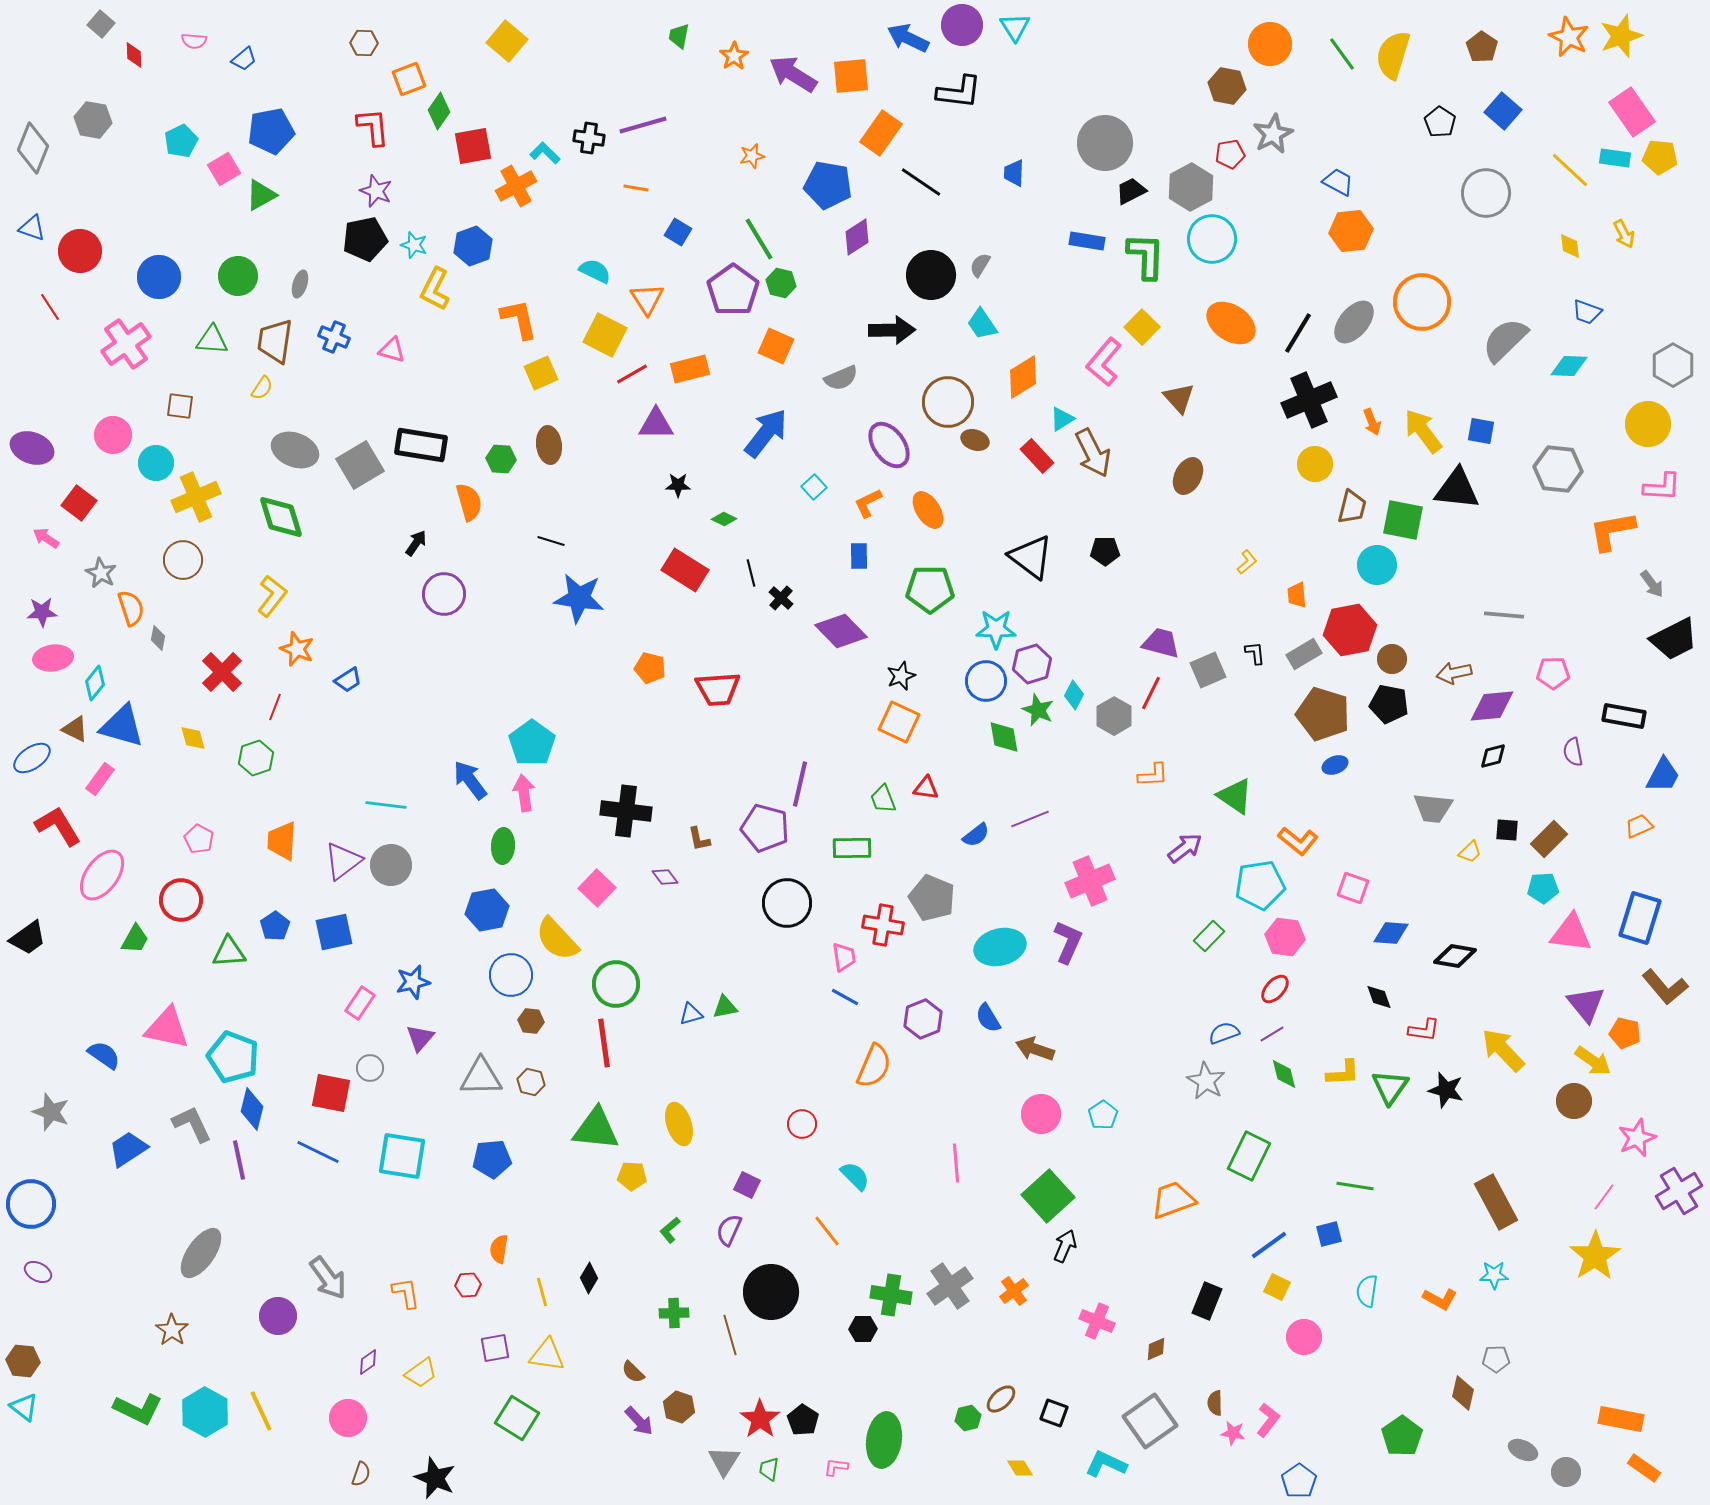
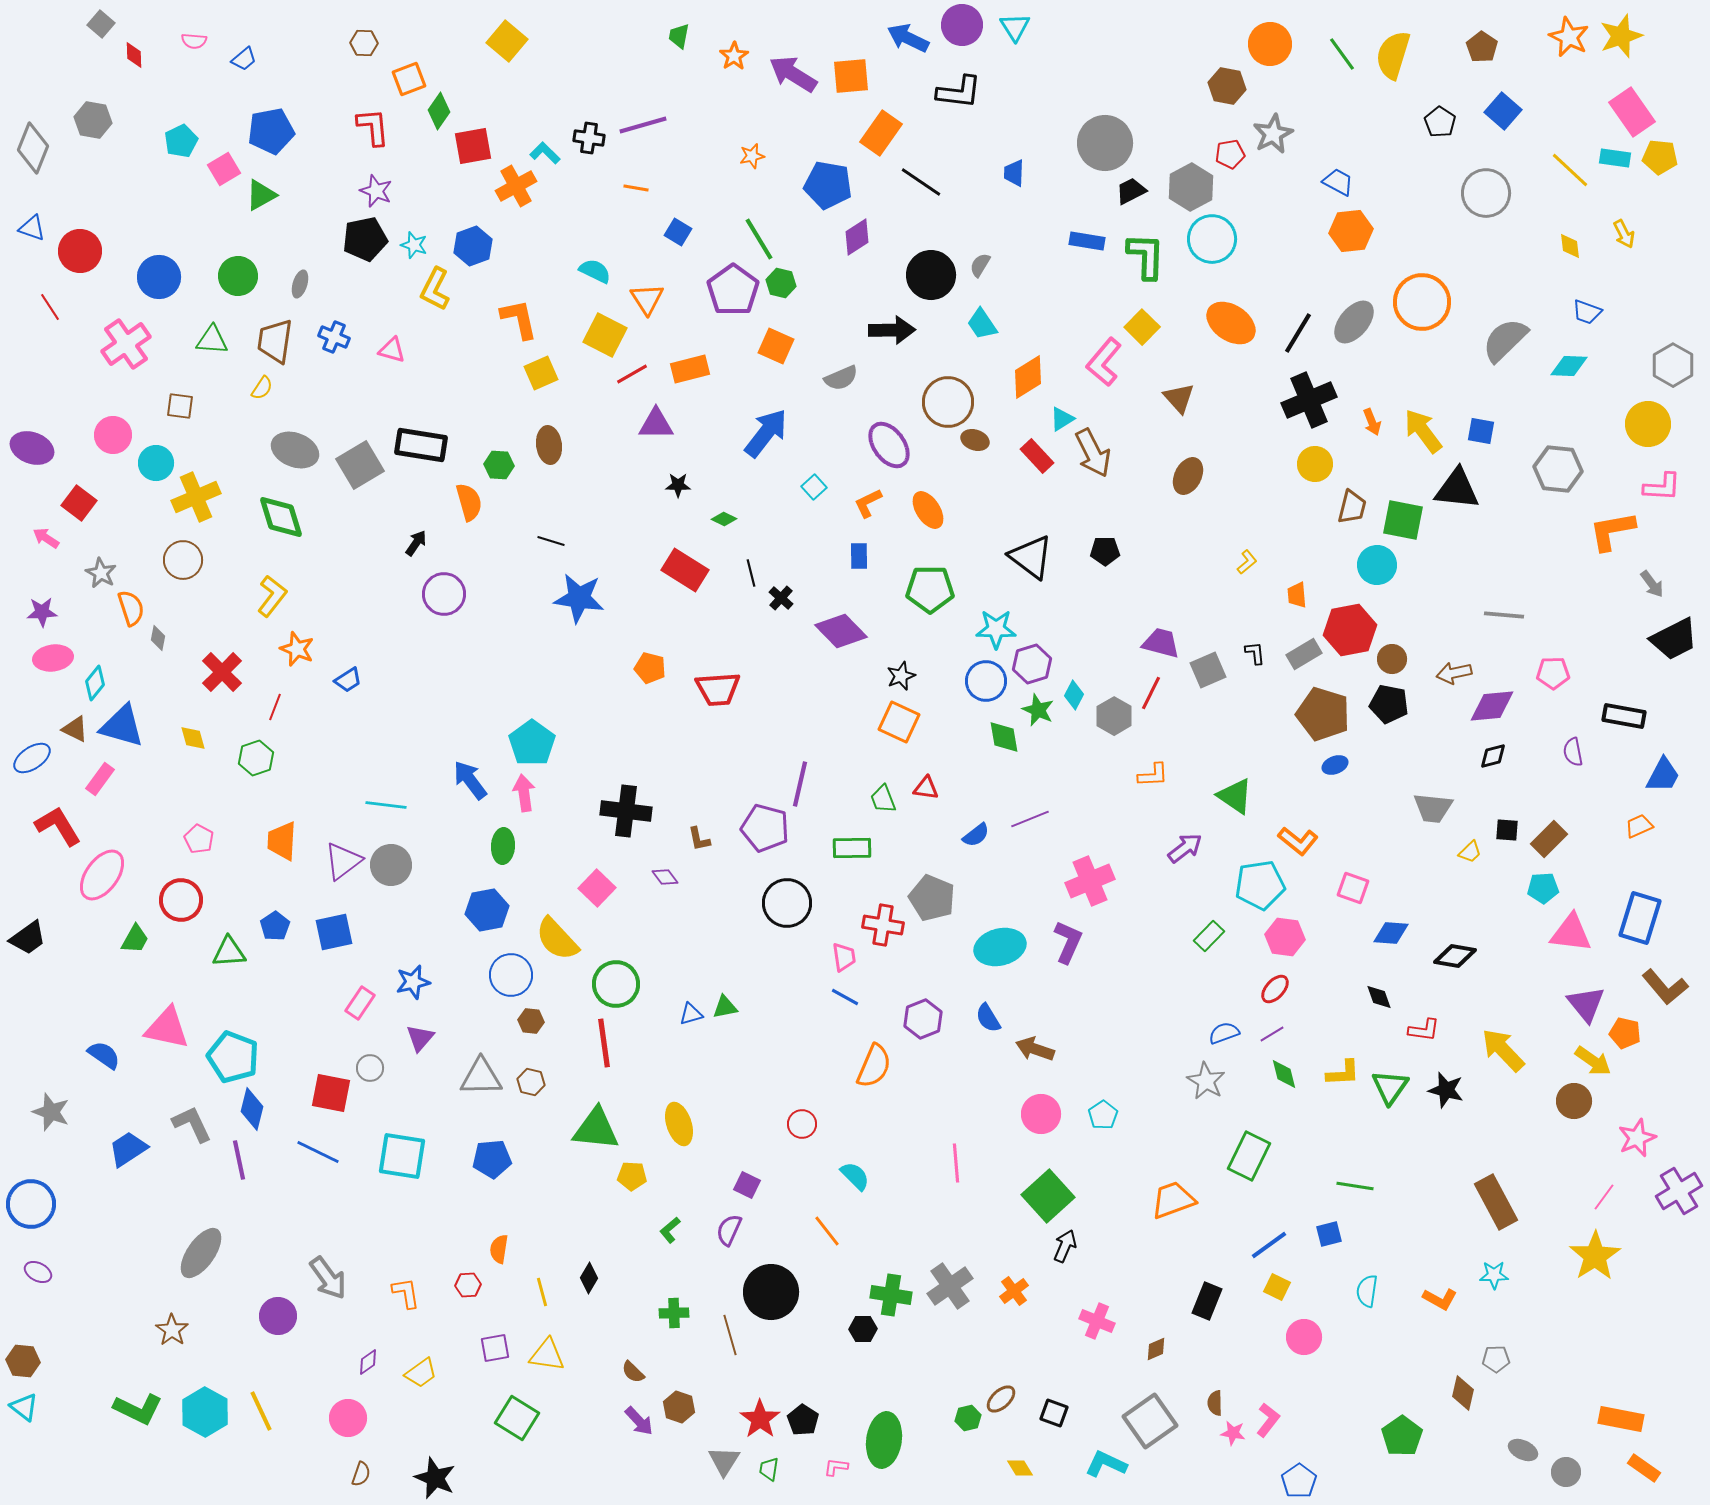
orange diamond at (1023, 377): moved 5 px right
green hexagon at (501, 459): moved 2 px left, 6 px down
